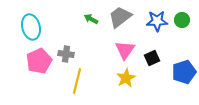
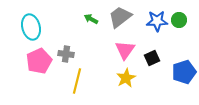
green circle: moved 3 px left
